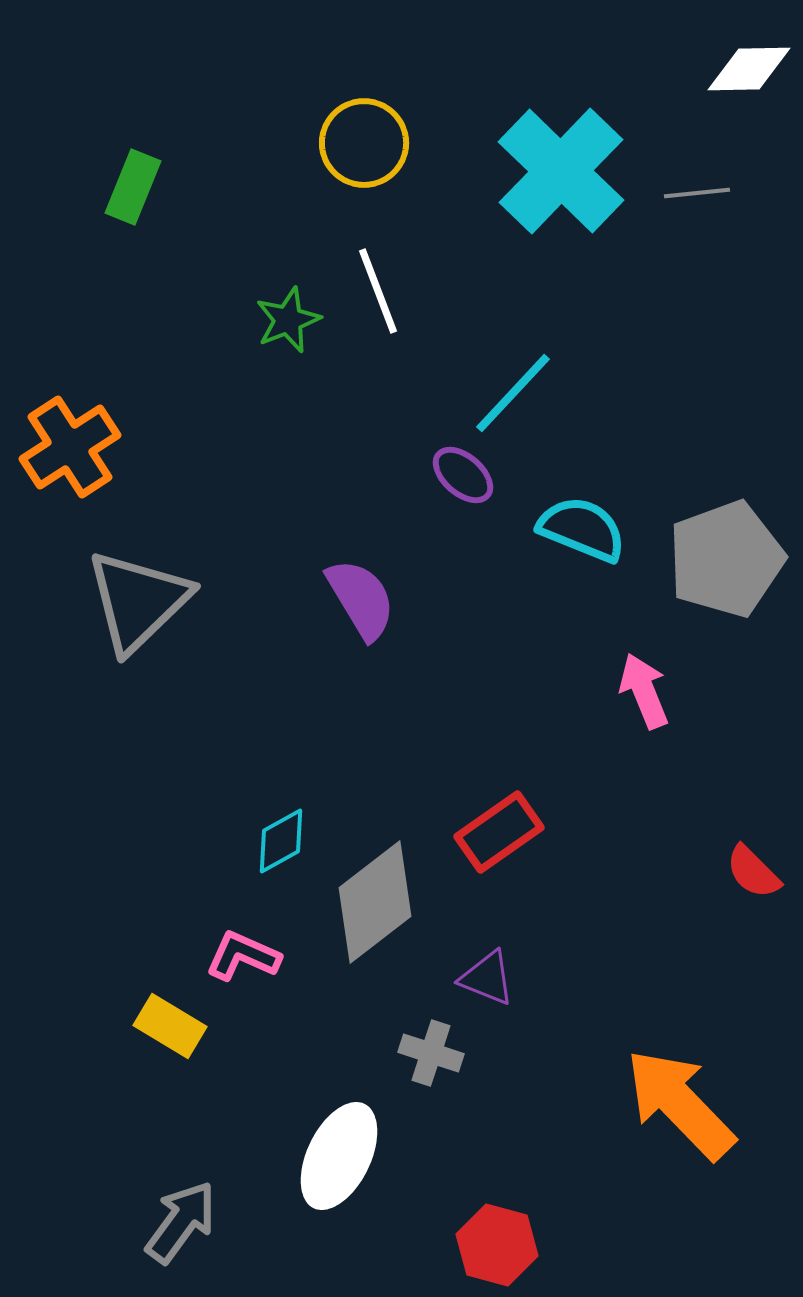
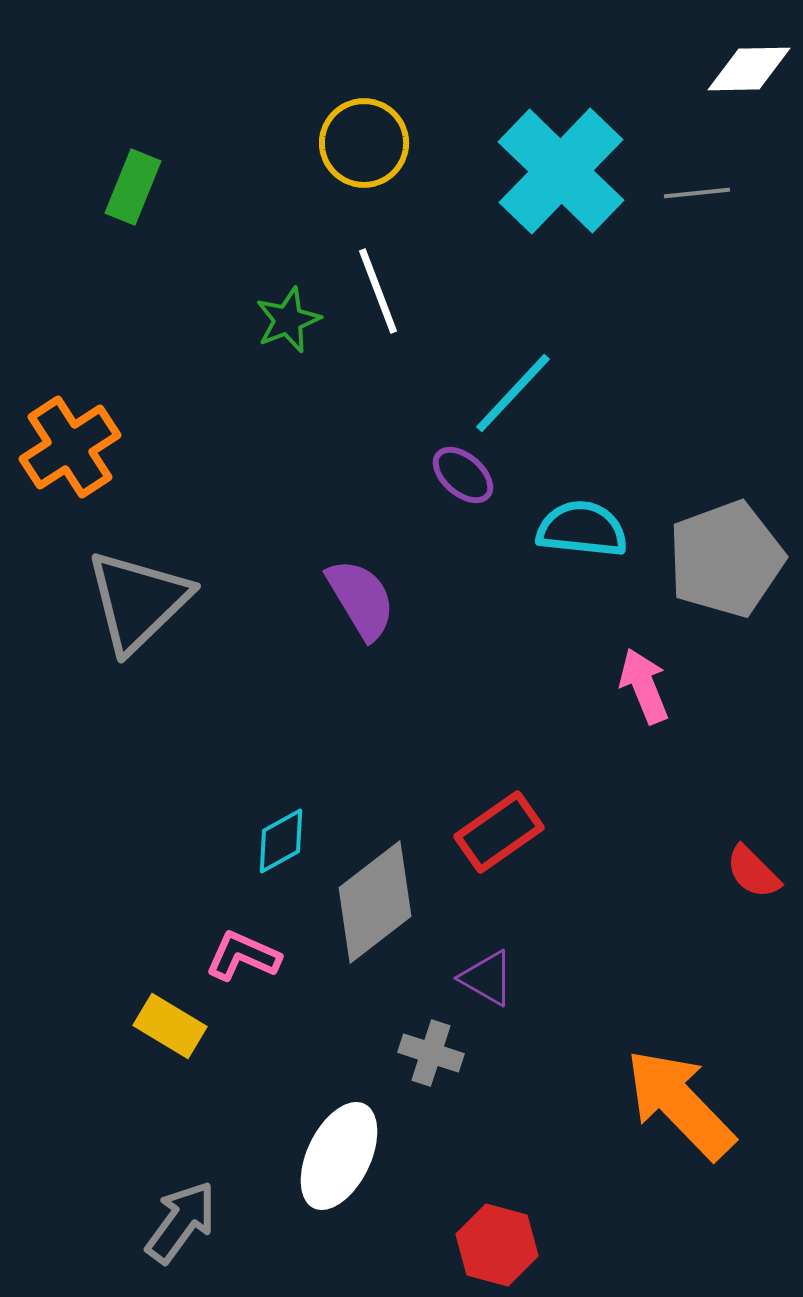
cyan semicircle: rotated 16 degrees counterclockwise
pink arrow: moved 5 px up
purple triangle: rotated 8 degrees clockwise
